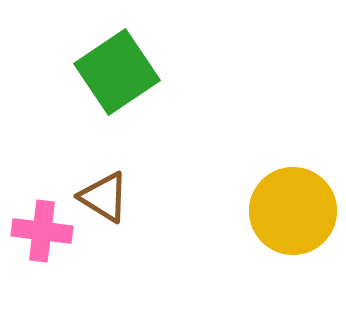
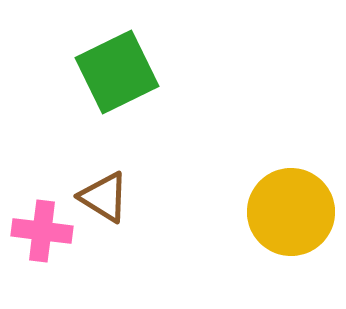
green square: rotated 8 degrees clockwise
yellow circle: moved 2 px left, 1 px down
